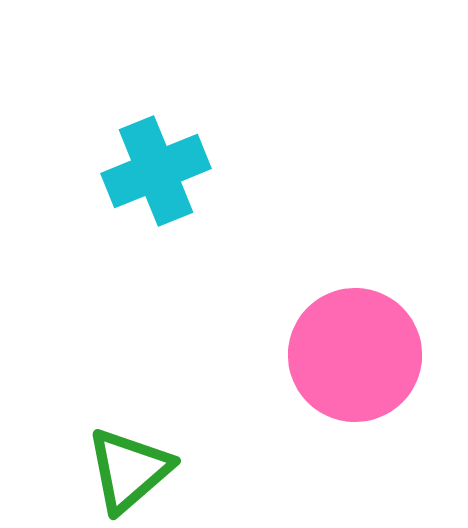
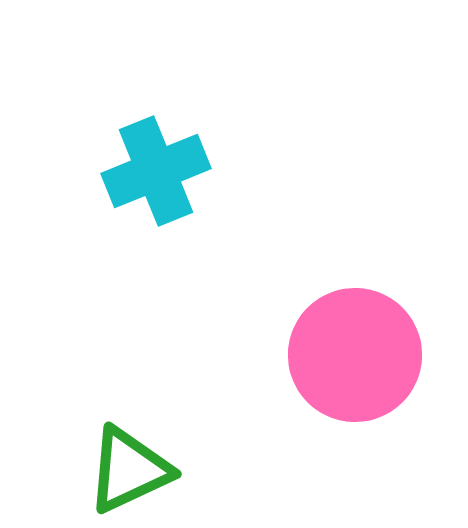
green triangle: rotated 16 degrees clockwise
